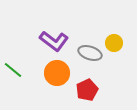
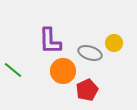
purple L-shape: moved 4 px left; rotated 52 degrees clockwise
orange circle: moved 6 px right, 2 px up
